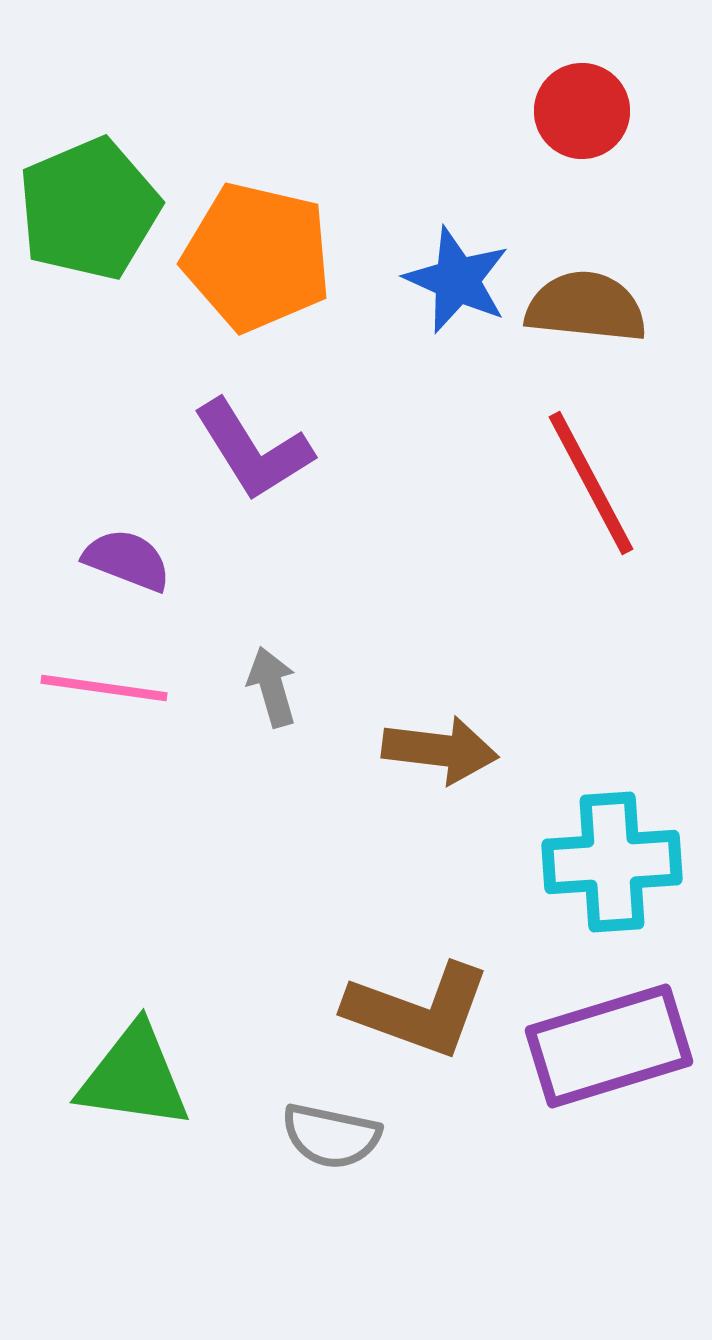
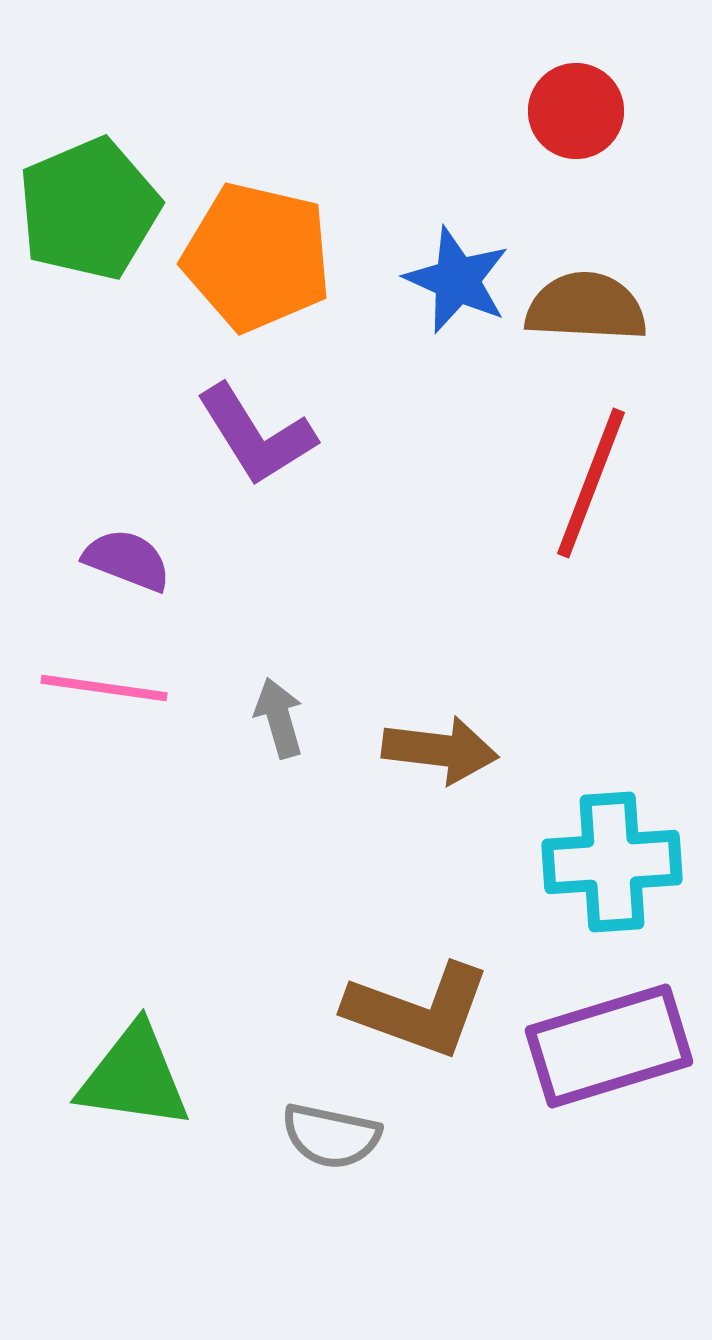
red circle: moved 6 px left
brown semicircle: rotated 3 degrees counterclockwise
purple L-shape: moved 3 px right, 15 px up
red line: rotated 49 degrees clockwise
gray arrow: moved 7 px right, 31 px down
